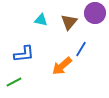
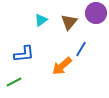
purple circle: moved 1 px right
cyan triangle: rotated 48 degrees counterclockwise
